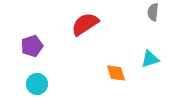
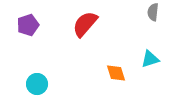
red semicircle: rotated 16 degrees counterclockwise
purple pentagon: moved 4 px left, 21 px up
